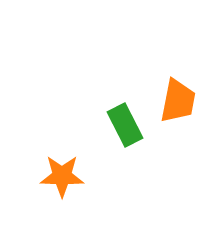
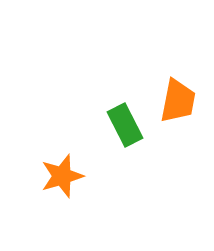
orange star: rotated 18 degrees counterclockwise
